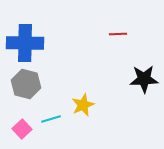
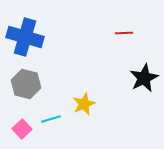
red line: moved 6 px right, 1 px up
blue cross: moved 6 px up; rotated 15 degrees clockwise
black star: moved 1 px up; rotated 24 degrees counterclockwise
yellow star: moved 1 px right, 1 px up
